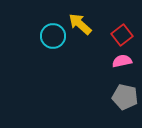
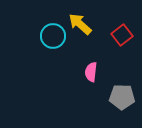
pink semicircle: moved 31 px left, 11 px down; rotated 72 degrees counterclockwise
gray pentagon: moved 3 px left; rotated 10 degrees counterclockwise
